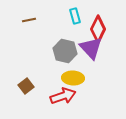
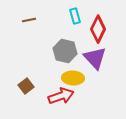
purple triangle: moved 4 px right, 10 px down
red arrow: moved 2 px left
